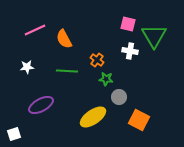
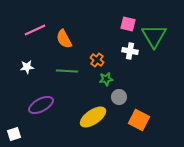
green star: rotated 16 degrees counterclockwise
